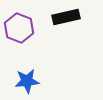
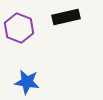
blue star: moved 1 px down; rotated 15 degrees clockwise
